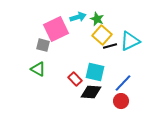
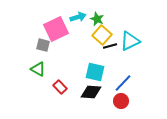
red rectangle: moved 15 px left, 8 px down
